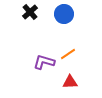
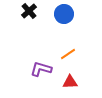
black cross: moved 1 px left, 1 px up
purple L-shape: moved 3 px left, 7 px down
